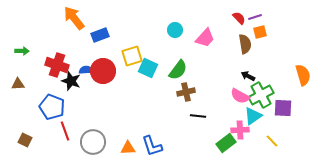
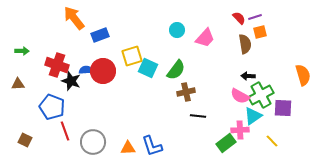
cyan circle: moved 2 px right
green semicircle: moved 2 px left
black arrow: rotated 24 degrees counterclockwise
